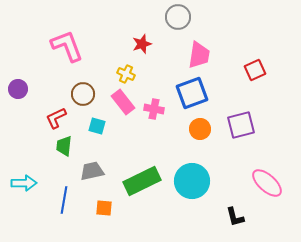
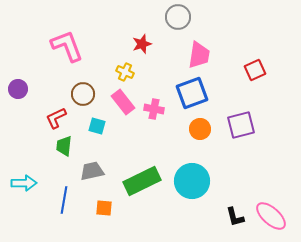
yellow cross: moved 1 px left, 2 px up
pink ellipse: moved 4 px right, 33 px down
